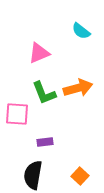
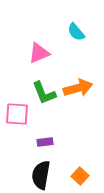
cyan semicircle: moved 5 px left, 1 px down; rotated 12 degrees clockwise
black semicircle: moved 8 px right
